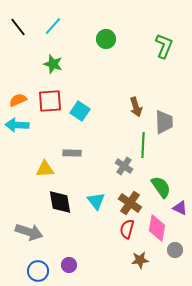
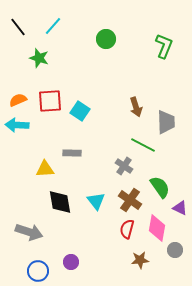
green star: moved 14 px left, 6 px up
gray trapezoid: moved 2 px right
green line: rotated 65 degrees counterclockwise
green semicircle: moved 1 px left
brown cross: moved 3 px up
purple circle: moved 2 px right, 3 px up
